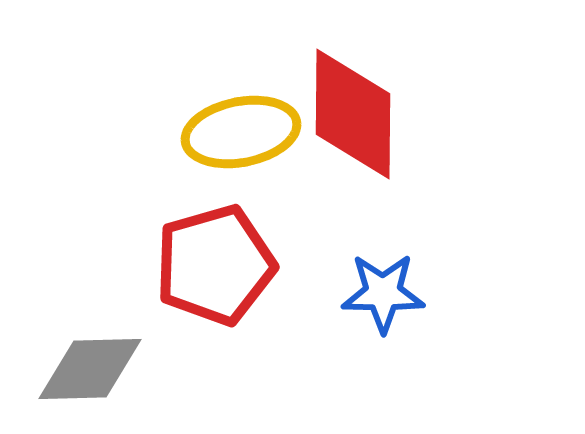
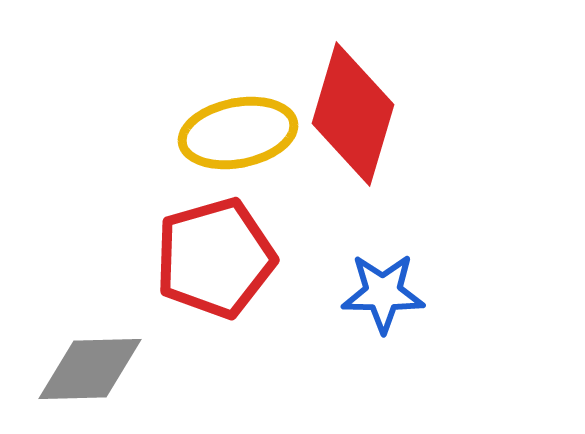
red diamond: rotated 16 degrees clockwise
yellow ellipse: moved 3 px left, 1 px down
red pentagon: moved 7 px up
